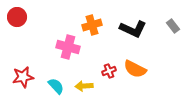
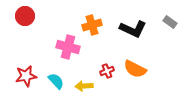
red circle: moved 8 px right, 1 px up
gray rectangle: moved 3 px left, 4 px up; rotated 16 degrees counterclockwise
red cross: moved 2 px left
red star: moved 3 px right, 1 px up
cyan semicircle: moved 5 px up
